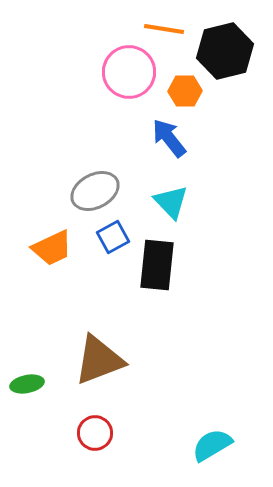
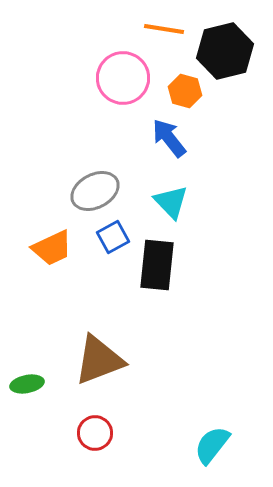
pink circle: moved 6 px left, 6 px down
orange hexagon: rotated 16 degrees clockwise
cyan semicircle: rotated 21 degrees counterclockwise
